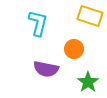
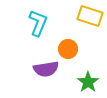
cyan L-shape: rotated 8 degrees clockwise
orange circle: moved 6 px left
purple semicircle: rotated 20 degrees counterclockwise
